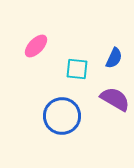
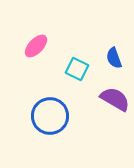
blue semicircle: rotated 135 degrees clockwise
cyan square: rotated 20 degrees clockwise
blue circle: moved 12 px left
